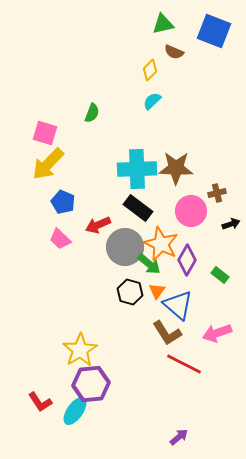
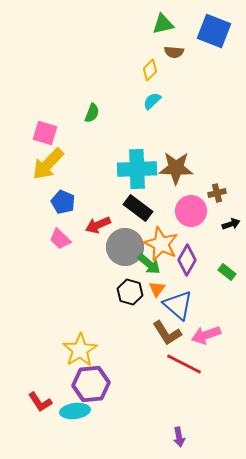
brown semicircle: rotated 18 degrees counterclockwise
green rectangle: moved 7 px right, 3 px up
orange triangle: moved 2 px up
pink arrow: moved 11 px left, 2 px down
cyan ellipse: rotated 48 degrees clockwise
purple arrow: rotated 120 degrees clockwise
